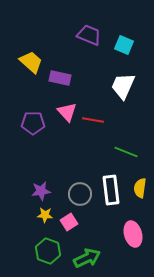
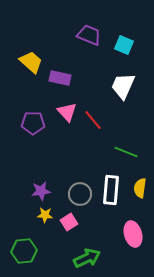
red line: rotated 40 degrees clockwise
white rectangle: rotated 12 degrees clockwise
green hexagon: moved 24 px left; rotated 25 degrees counterclockwise
